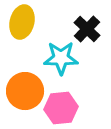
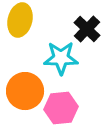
yellow ellipse: moved 2 px left, 2 px up
